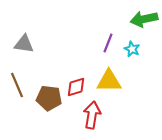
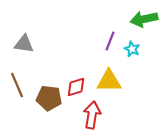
purple line: moved 2 px right, 2 px up
